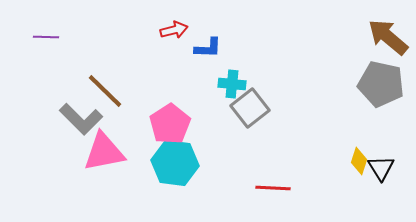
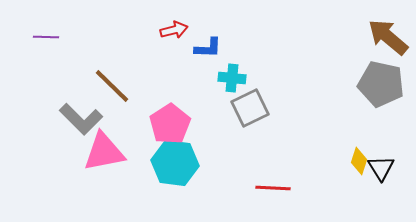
cyan cross: moved 6 px up
brown line: moved 7 px right, 5 px up
gray square: rotated 12 degrees clockwise
